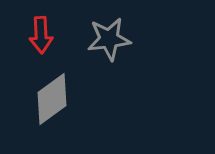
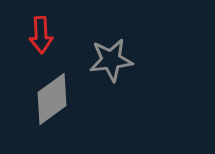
gray star: moved 2 px right, 21 px down
